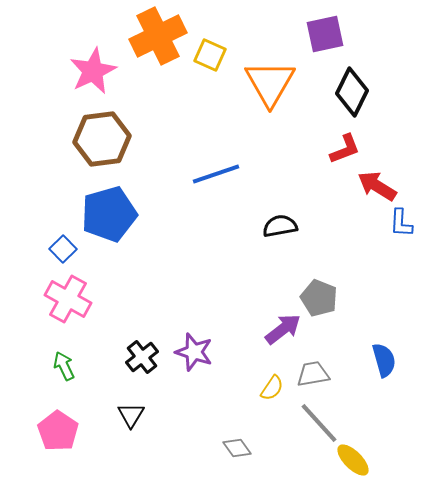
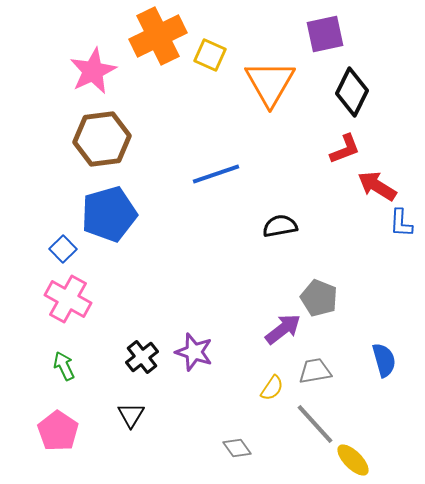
gray trapezoid: moved 2 px right, 3 px up
gray line: moved 4 px left, 1 px down
